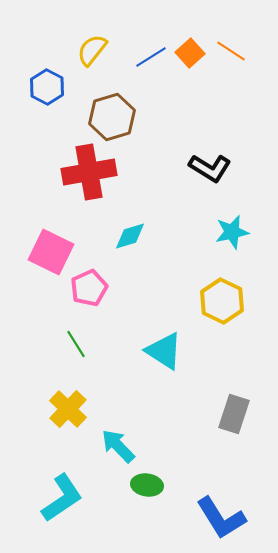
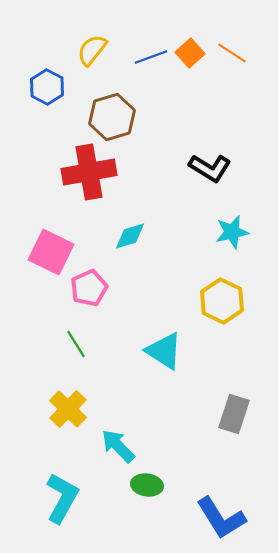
orange line: moved 1 px right, 2 px down
blue line: rotated 12 degrees clockwise
cyan L-shape: rotated 27 degrees counterclockwise
